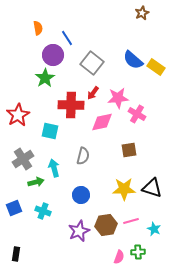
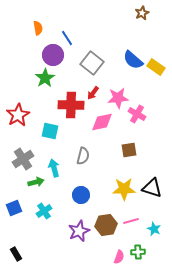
cyan cross: moved 1 px right; rotated 35 degrees clockwise
black rectangle: rotated 40 degrees counterclockwise
